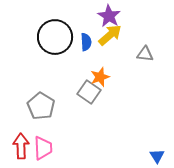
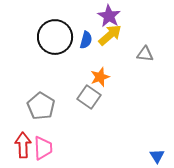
blue semicircle: moved 2 px up; rotated 18 degrees clockwise
gray square: moved 5 px down
red arrow: moved 2 px right, 1 px up
